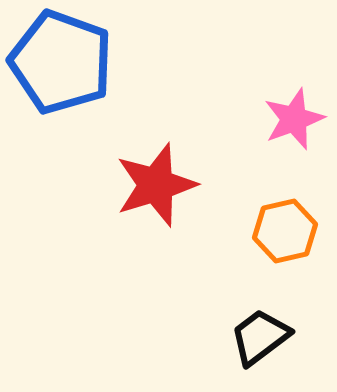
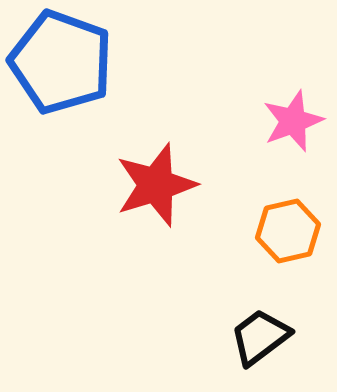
pink star: moved 1 px left, 2 px down
orange hexagon: moved 3 px right
